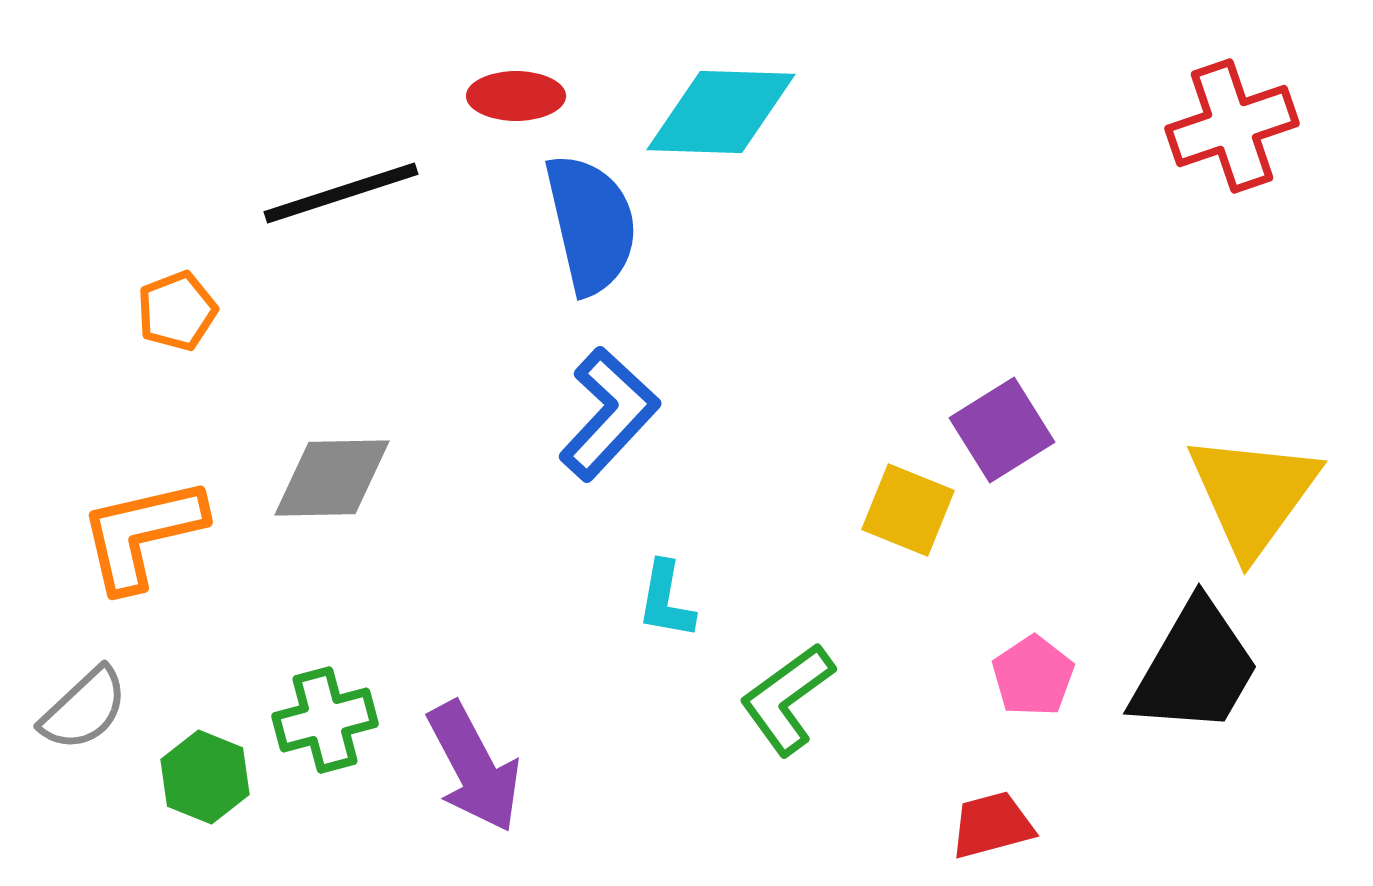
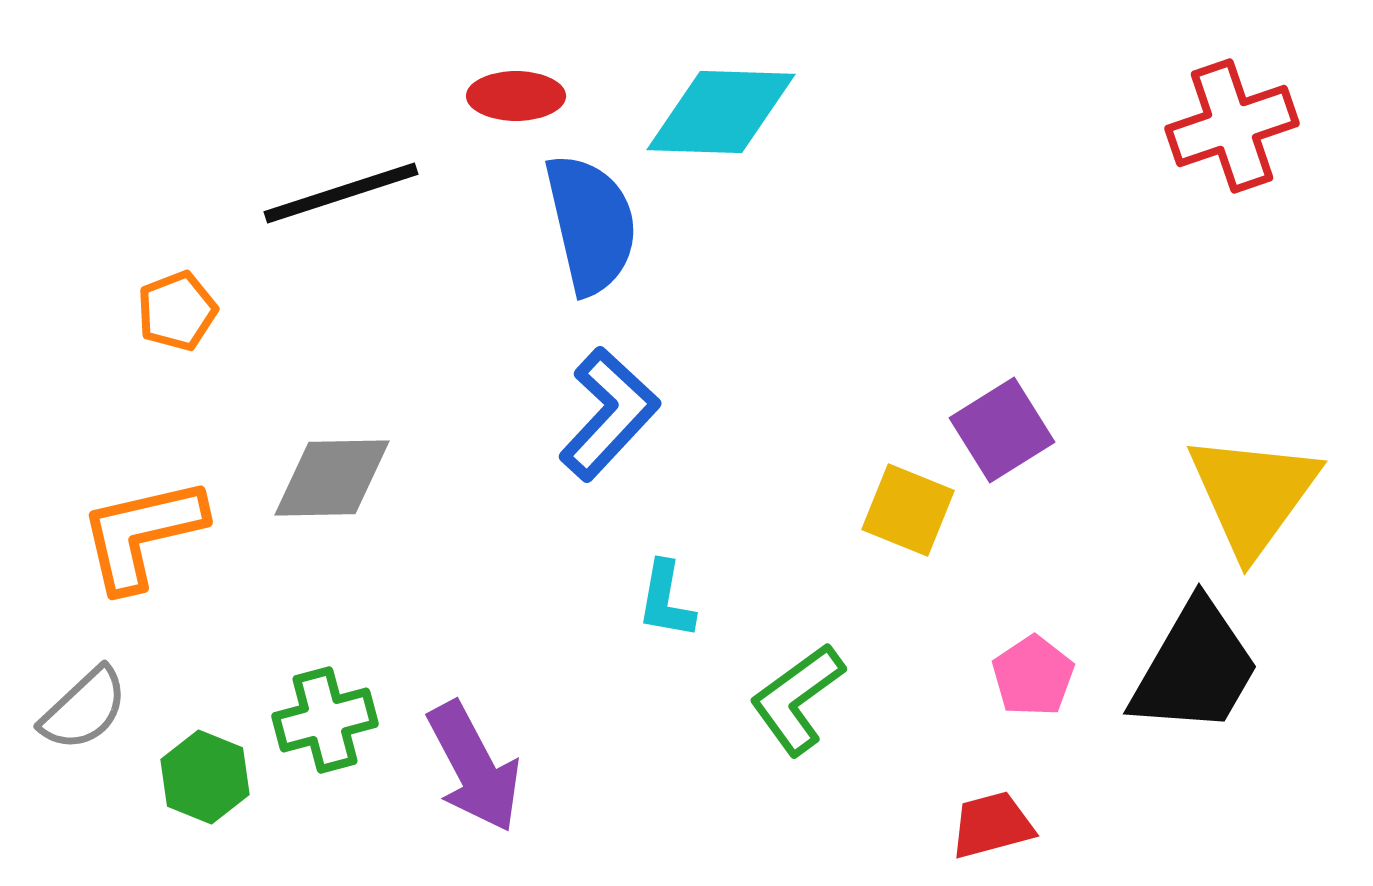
green L-shape: moved 10 px right
